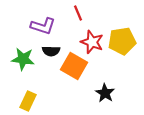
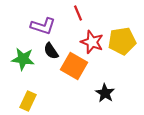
black semicircle: rotated 54 degrees clockwise
